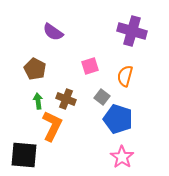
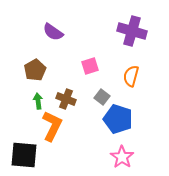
brown pentagon: moved 1 px down; rotated 15 degrees clockwise
orange semicircle: moved 6 px right
